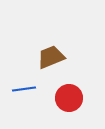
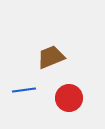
blue line: moved 1 px down
